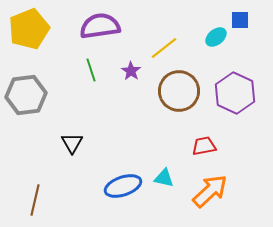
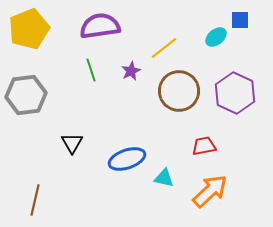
purple star: rotated 12 degrees clockwise
blue ellipse: moved 4 px right, 27 px up
